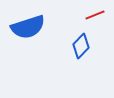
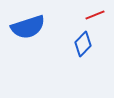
blue diamond: moved 2 px right, 2 px up
